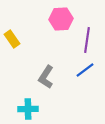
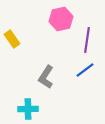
pink hexagon: rotated 10 degrees counterclockwise
